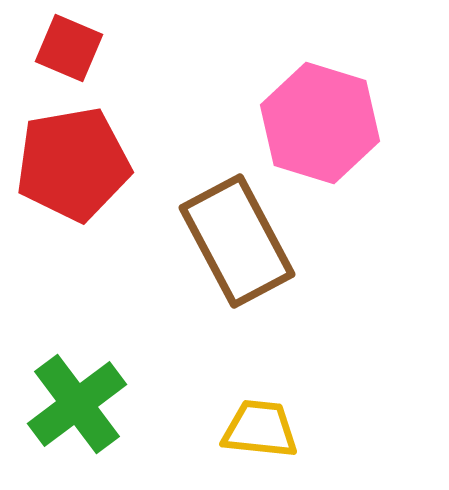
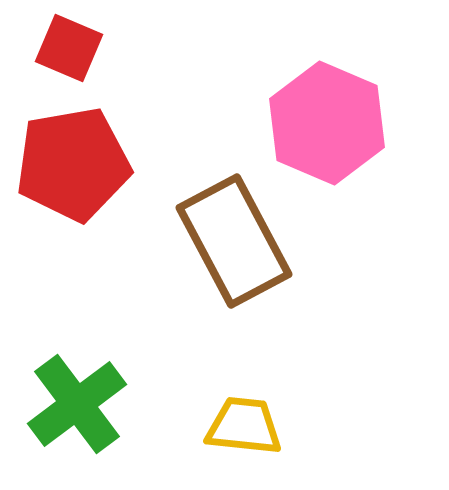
pink hexagon: moved 7 px right; rotated 6 degrees clockwise
brown rectangle: moved 3 px left
yellow trapezoid: moved 16 px left, 3 px up
